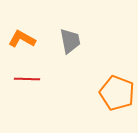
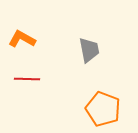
gray trapezoid: moved 19 px right, 9 px down
orange pentagon: moved 14 px left, 16 px down
